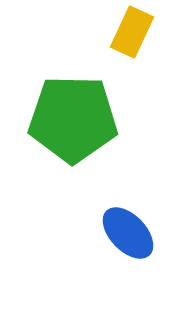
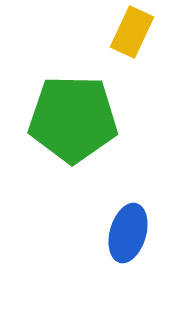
blue ellipse: rotated 60 degrees clockwise
